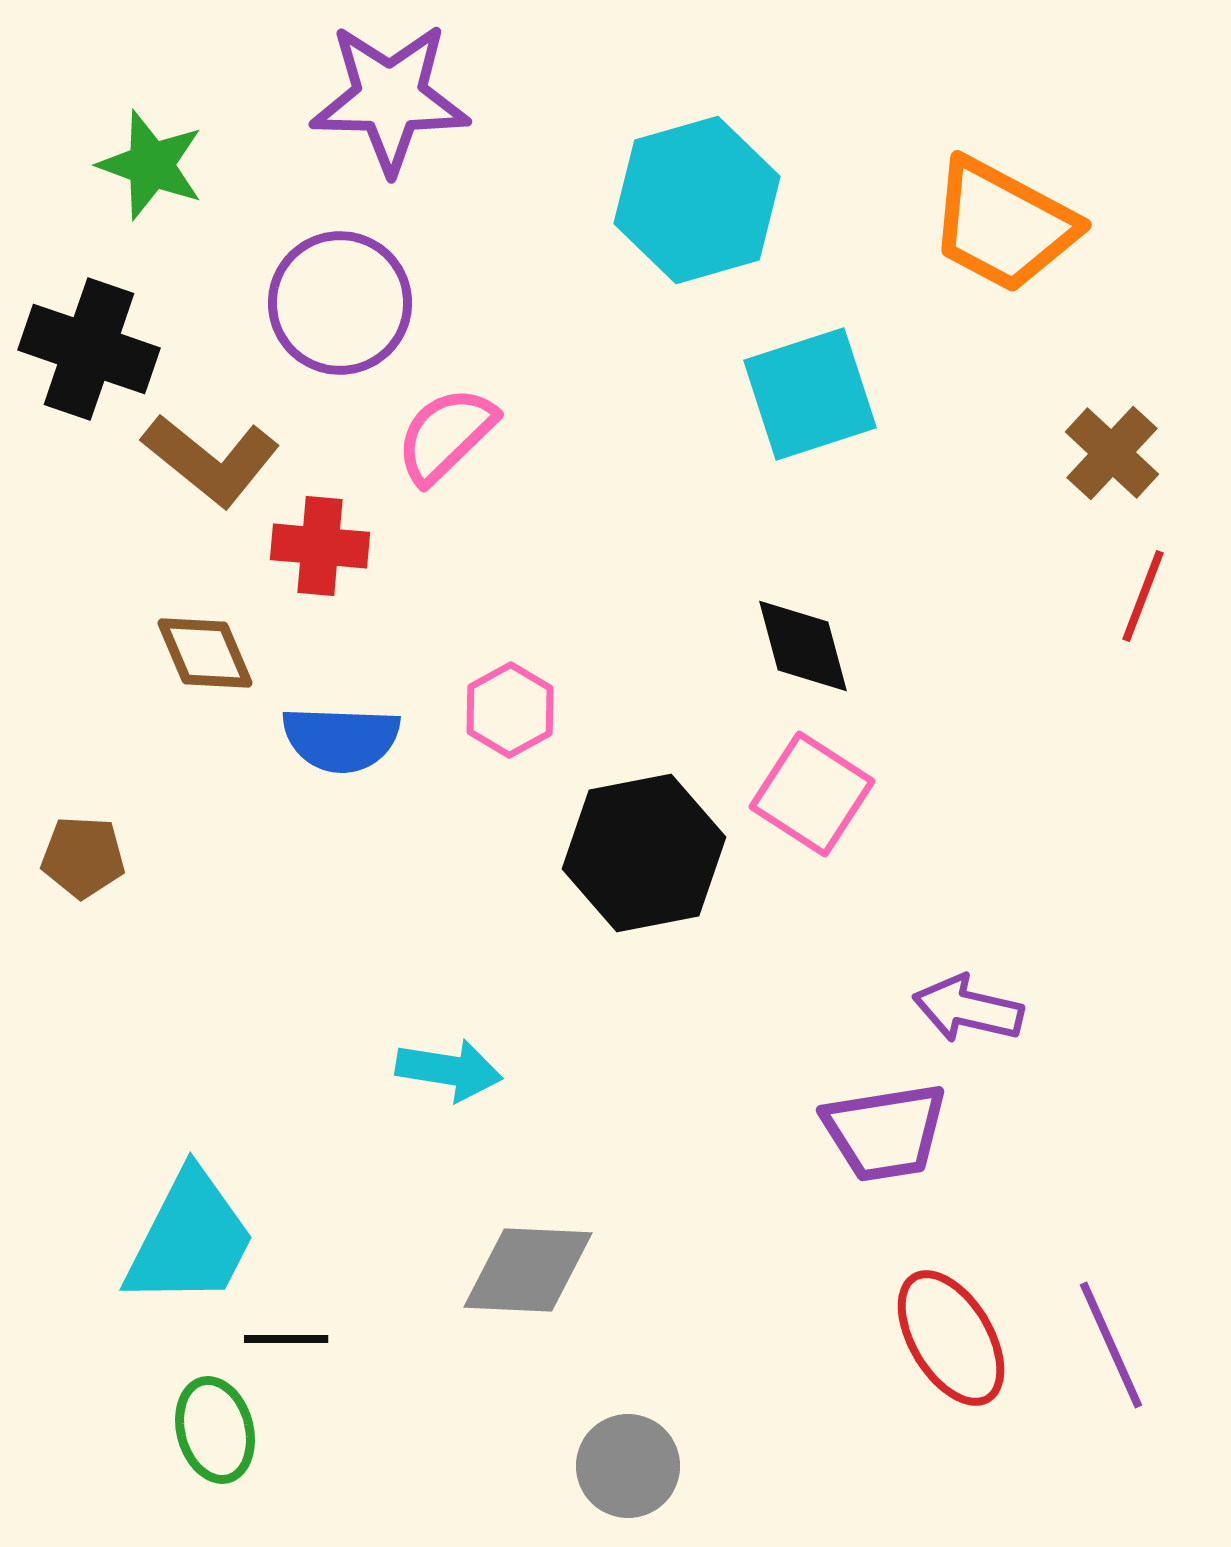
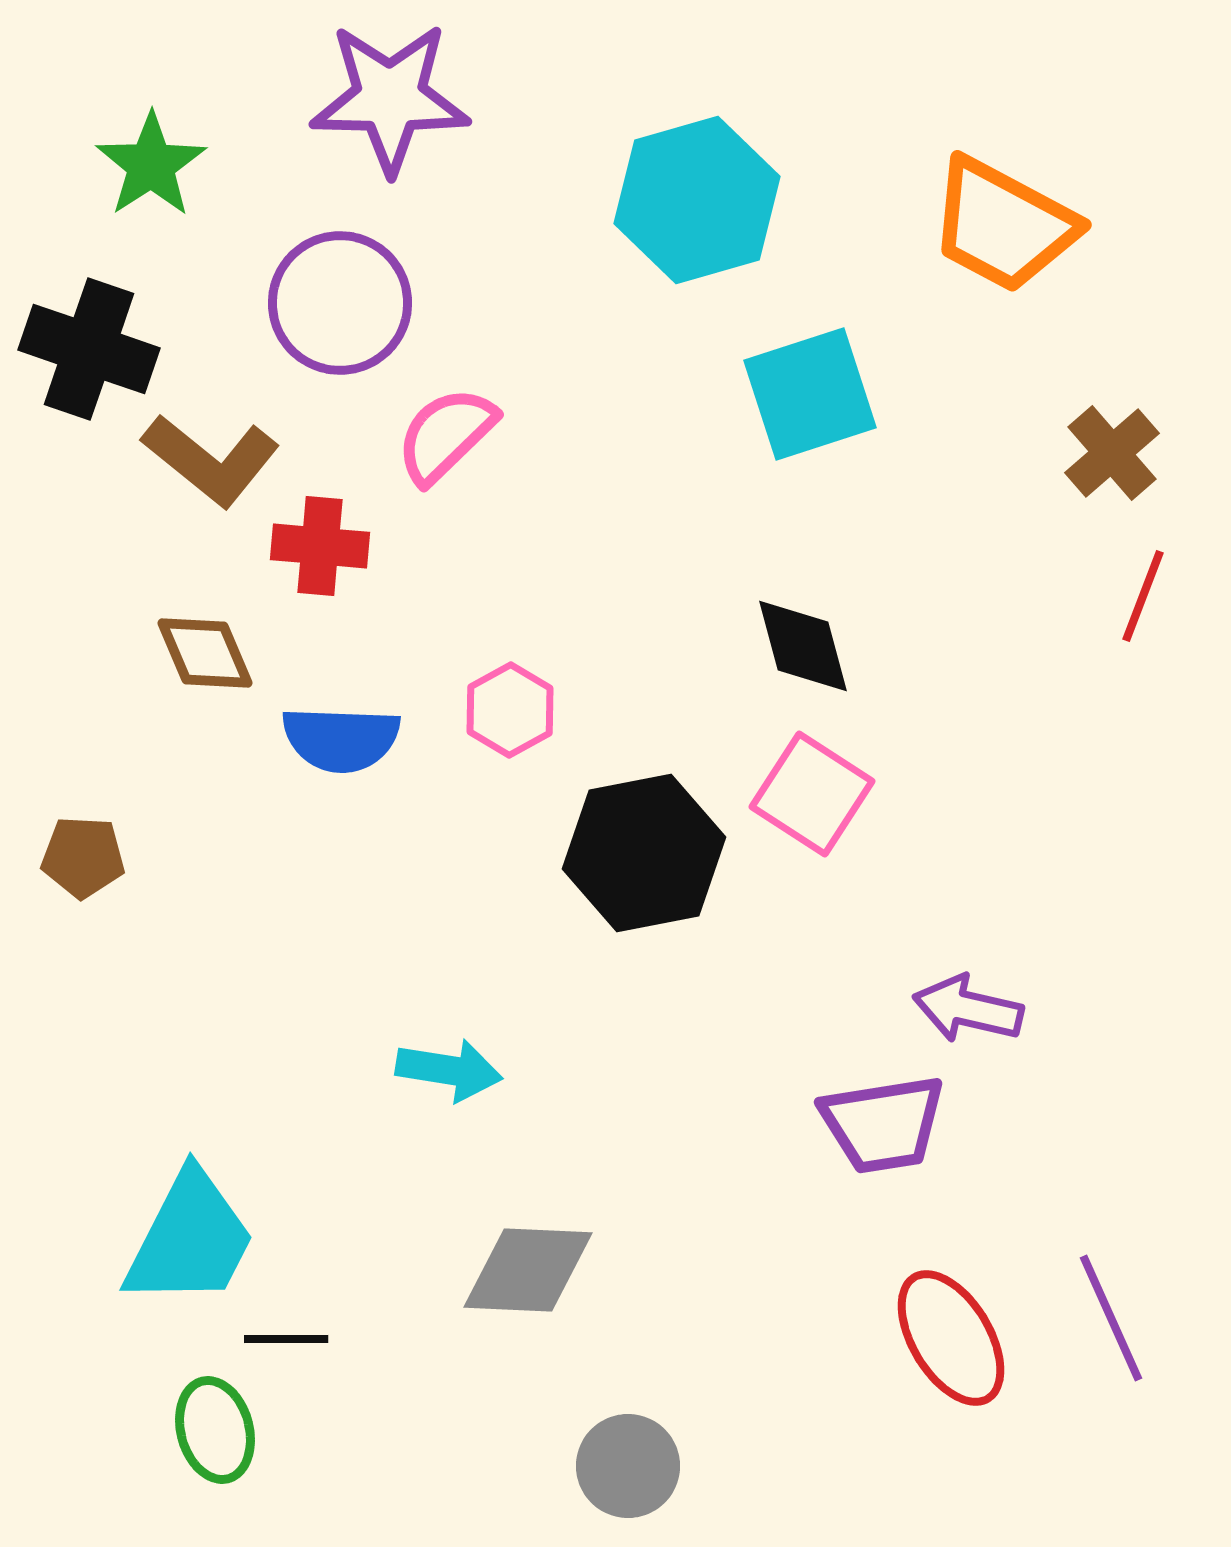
green star: rotated 19 degrees clockwise
brown cross: rotated 6 degrees clockwise
purple trapezoid: moved 2 px left, 8 px up
purple line: moved 27 px up
